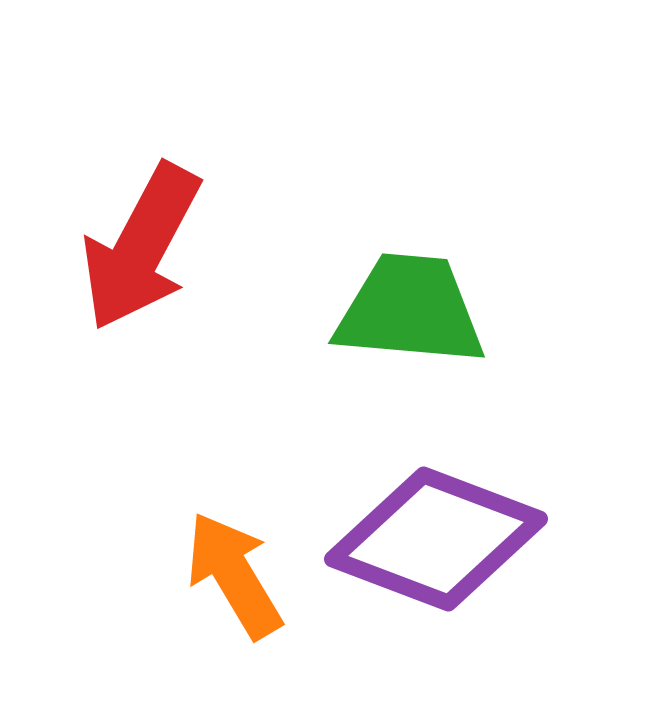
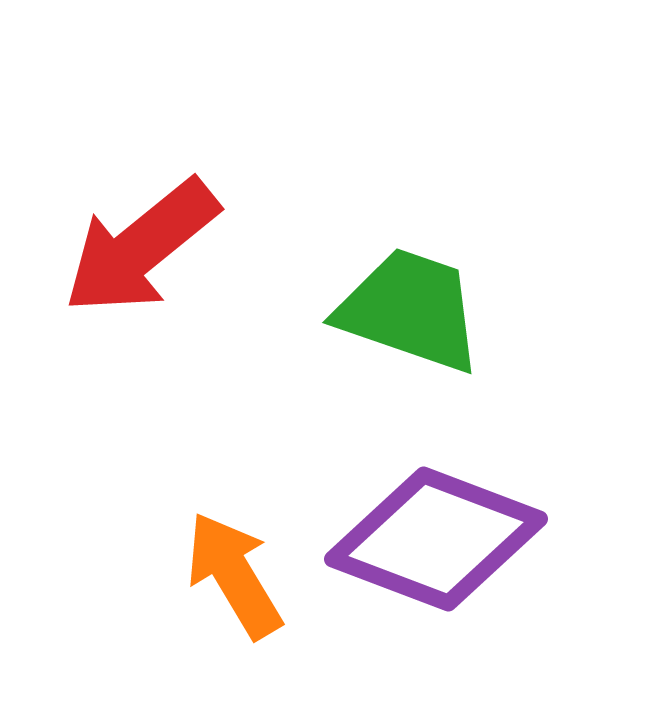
red arrow: rotated 23 degrees clockwise
green trapezoid: rotated 14 degrees clockwise
